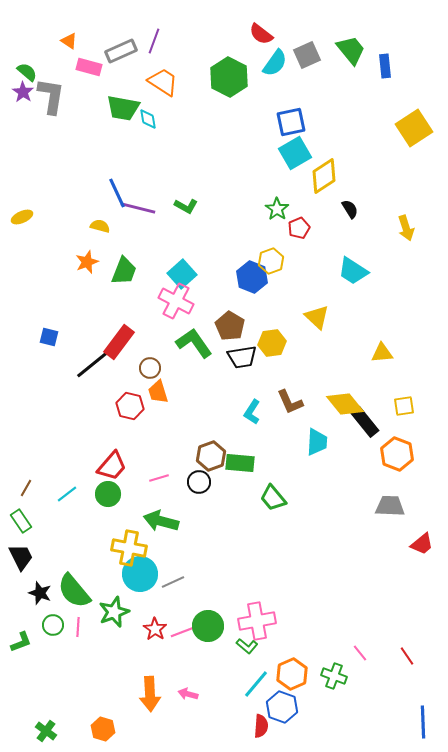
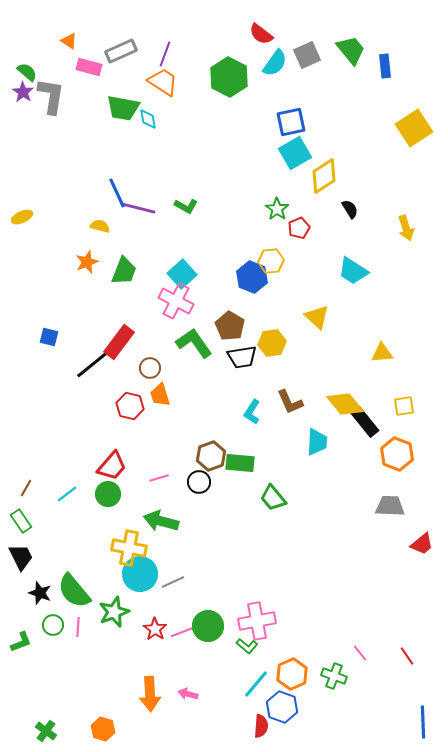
purple line at (154, 41): moved 11 px right, 13 px down
yellow hexagon at (271, 261): rotated 15 degrees clockwise
orange trapezoid at (158, 392): moved 2 px right, 3 px down
